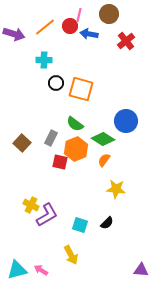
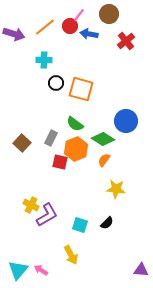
pink line: rotated 24 degrees clockwise
cyan triangle: moved 1 px right; rotated 35 degrees counterclockwise
